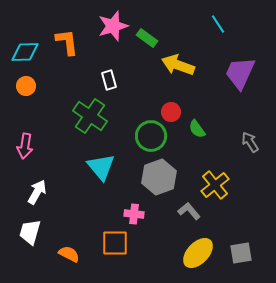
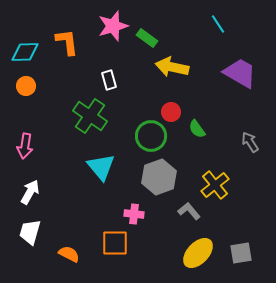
yellow arrow: moved 6 px left, 2 px down; rotated 8 degrees counterclockwise
purple trapezoid: rotated 96 degrees clockwise
white arrow: moved 7 px left
